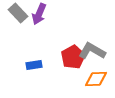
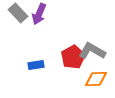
blue rectangle: moved 2 px right
